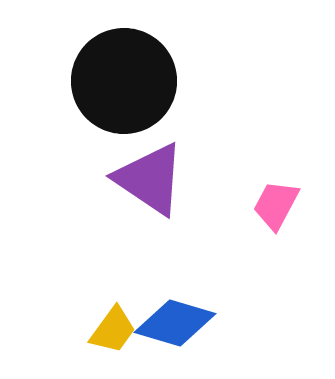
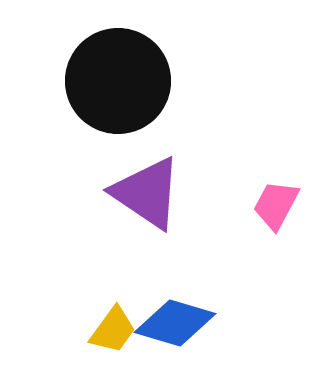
black circle: moved 6 px left
purple triangle: moved 3 px left, 14 px down
